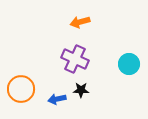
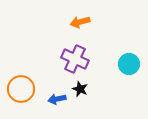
black star: moved 1 px left, 1 px up; rotated 21 degrees clockwise
